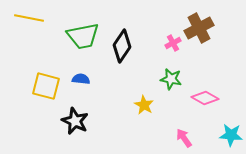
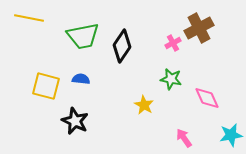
pink diamond: moved 2 px right; rotated 36 degrees clockwise
cyan star: rotated 15 degrees counterclockwise
